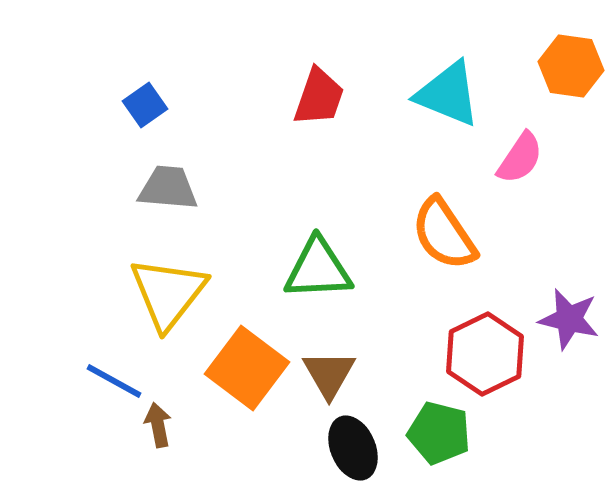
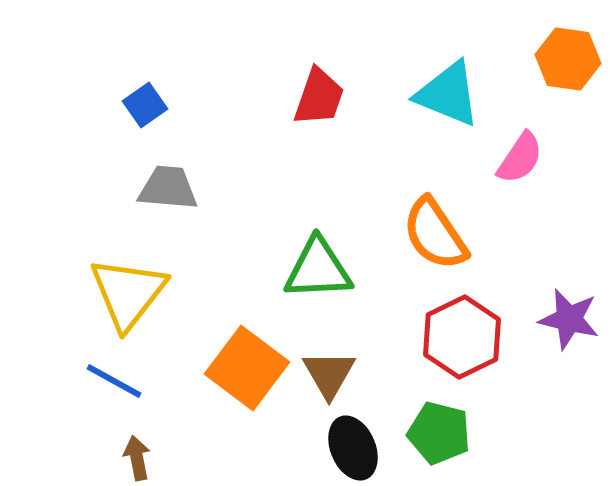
orange hexagon: moved 3 px left, 7 px up
orange semicircle: moved 9 px left
yellow triangle: moved 40 px left
red hexagon: moved 23 px left, 17 px up
brown arrow: moved 21 px left, 33 px down
